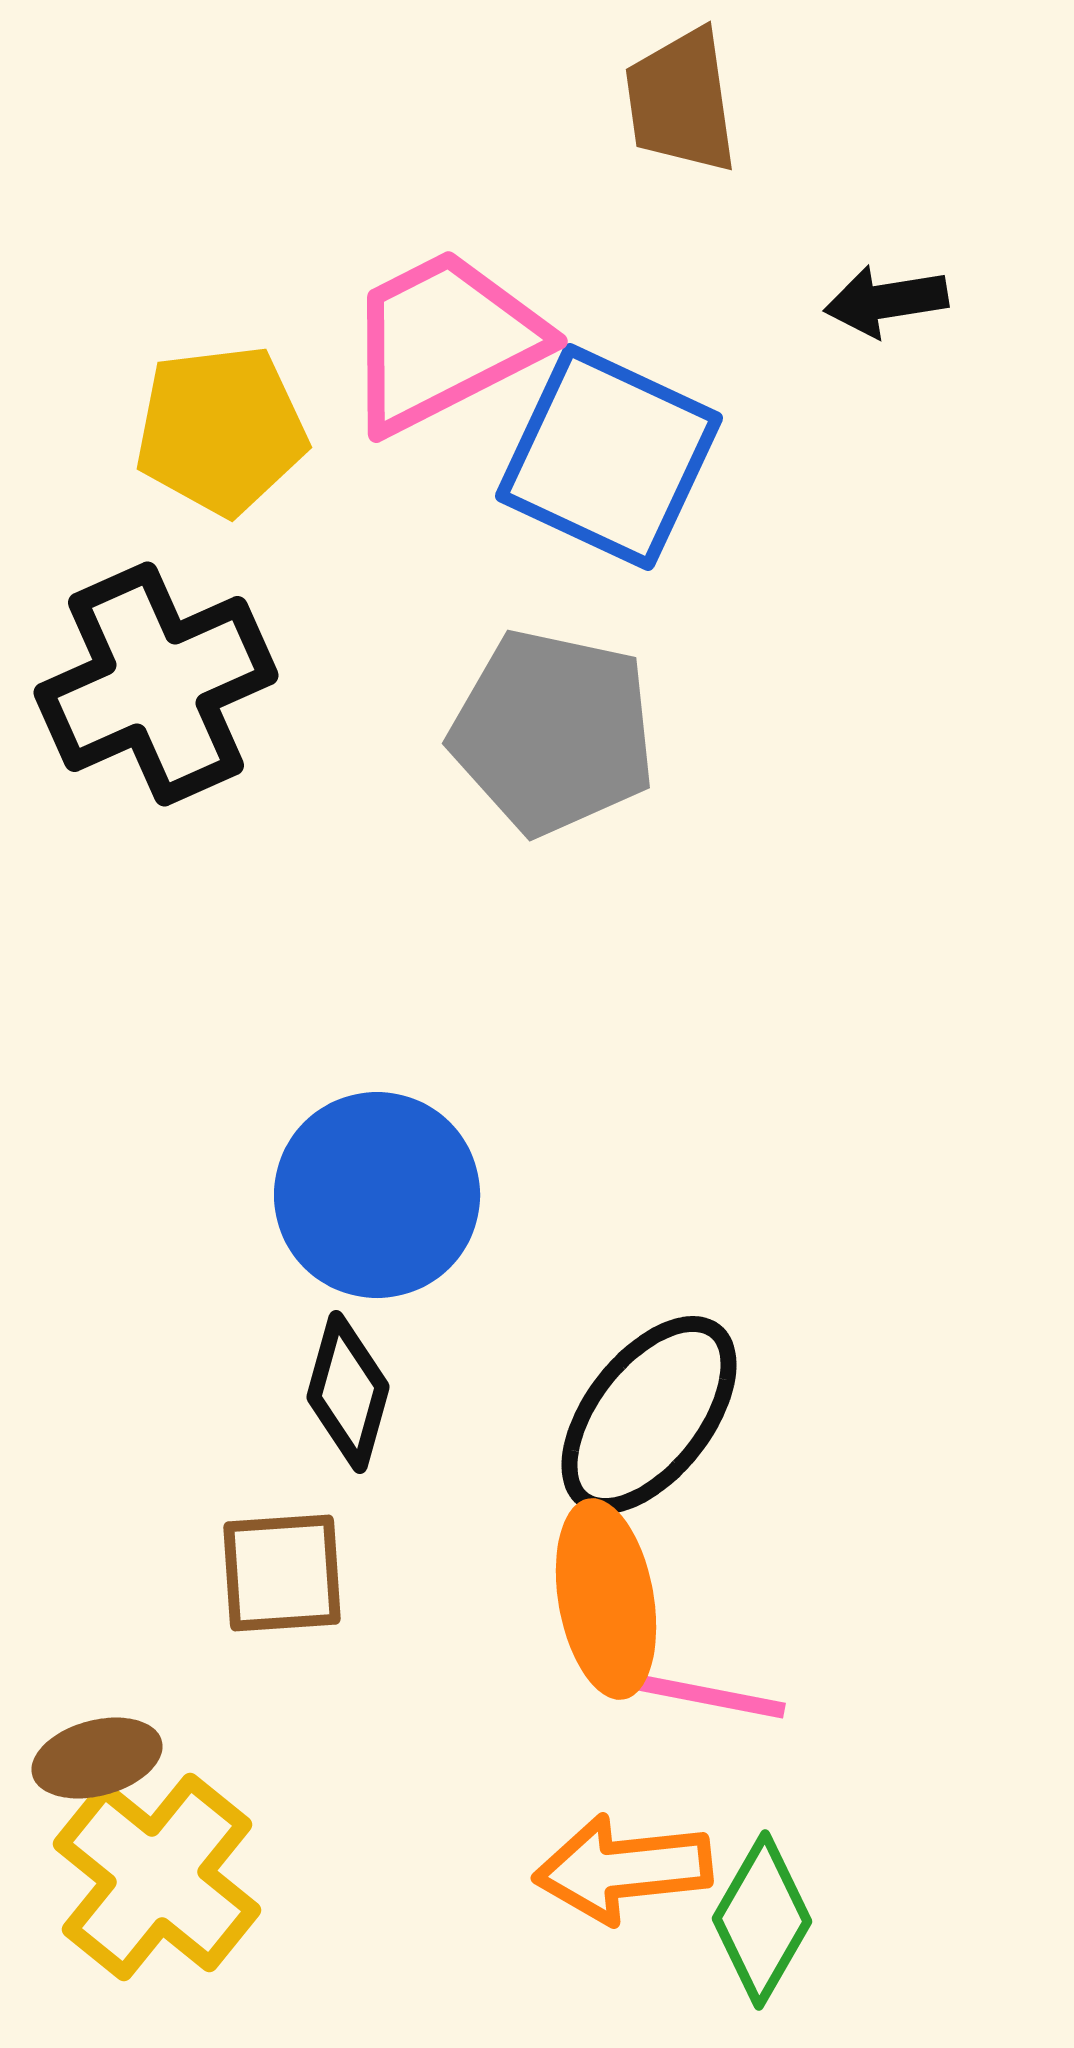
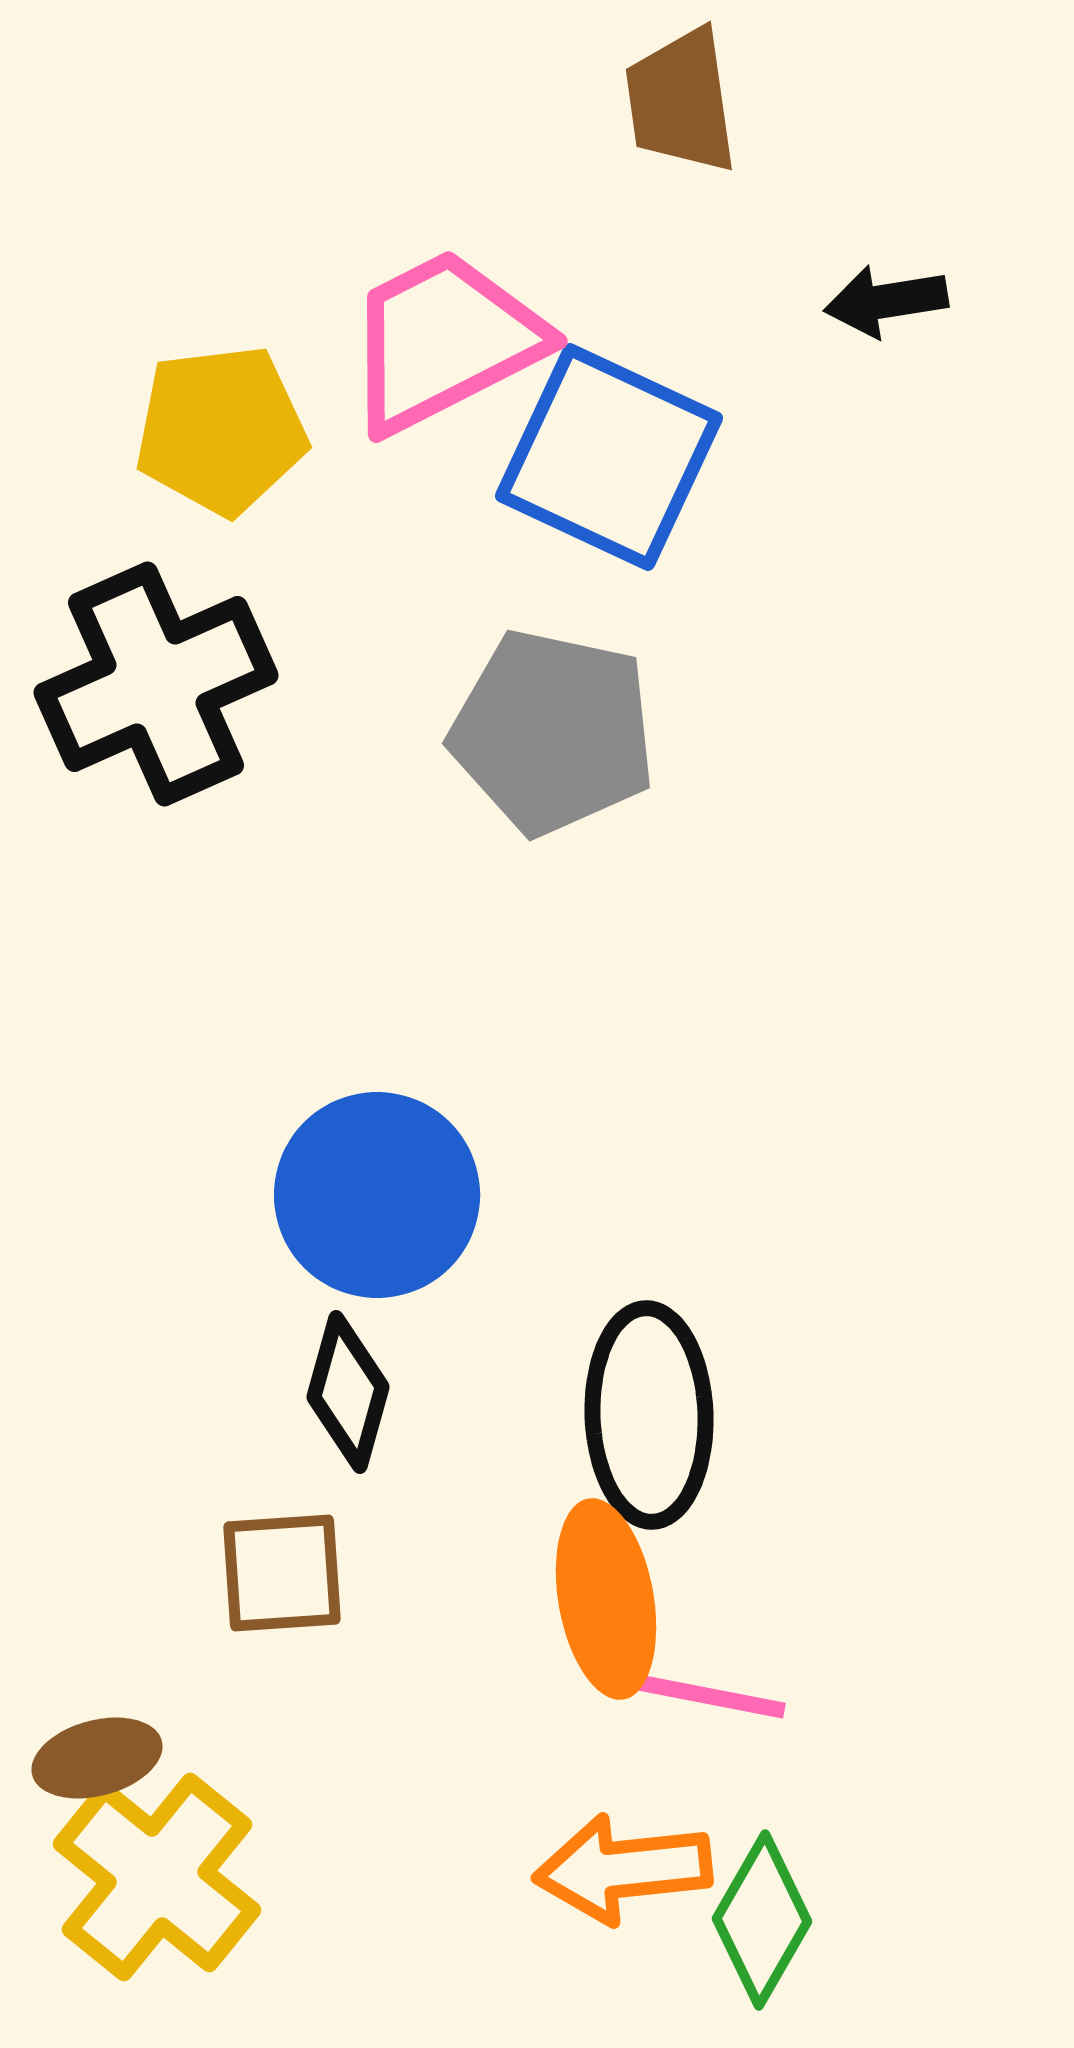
black ellipse: rotated 40 degrees counterclockwise
